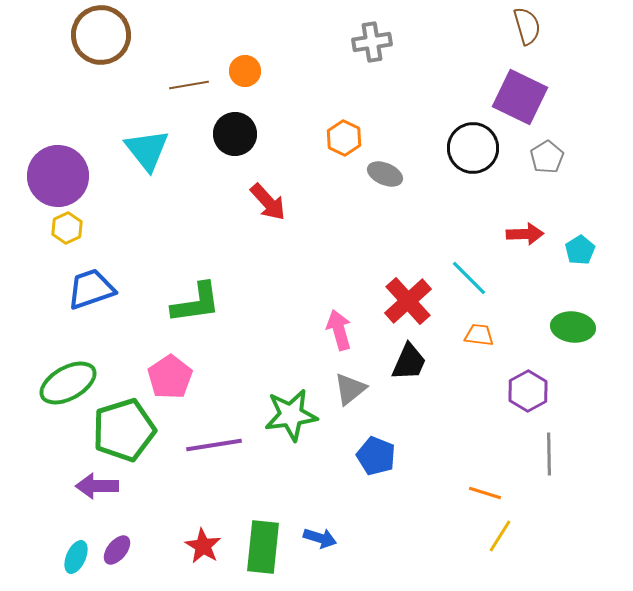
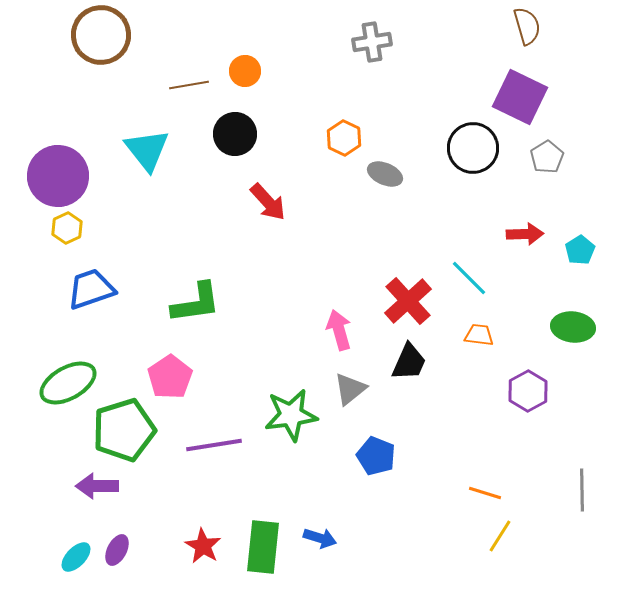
gray line at (549, 454): moved 33 px right, 36 px down
purple ellipse at (117, 550): rotated 12 degrees counterclockwise
cyan ellipse at (76, 557): rotated 20 degrees clockwise
